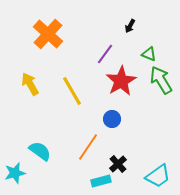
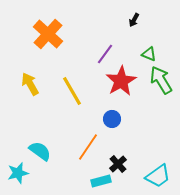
black arrow: moved 4 px right, 6 px up
cyan star: moved 3 px right
